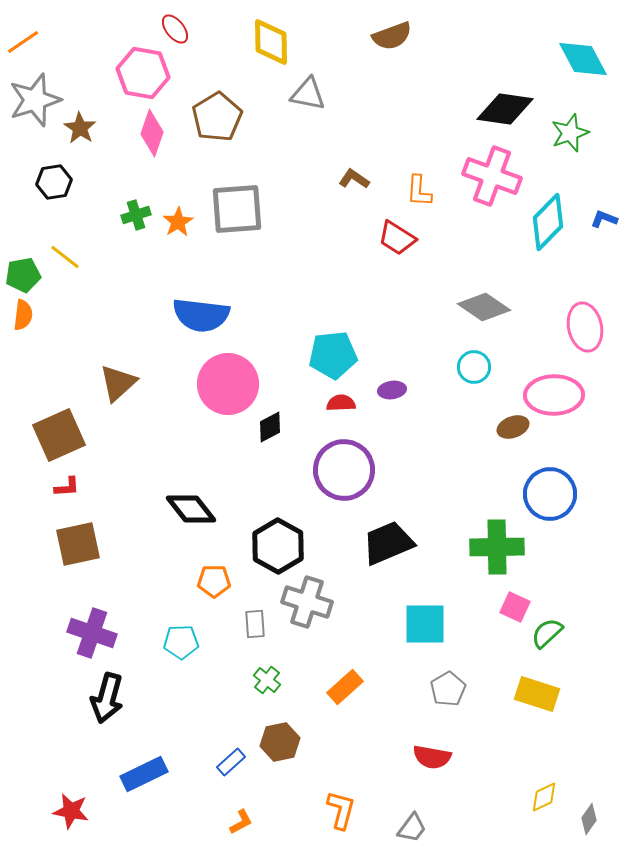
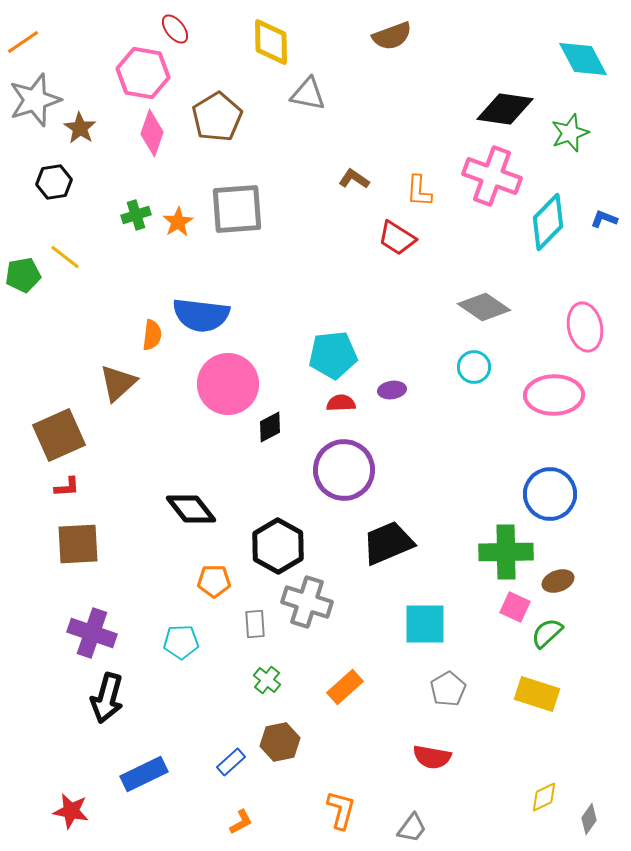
orange semicircle at (23, 315): moved 129 px right, 20 px down
brown ellipse at (513, 427): moved 45 px right, 154 px down
brown square at (78, 544): rotated 9 degrees clockwise
green cross at (497, 547): moved 9 px right, 5 px down
